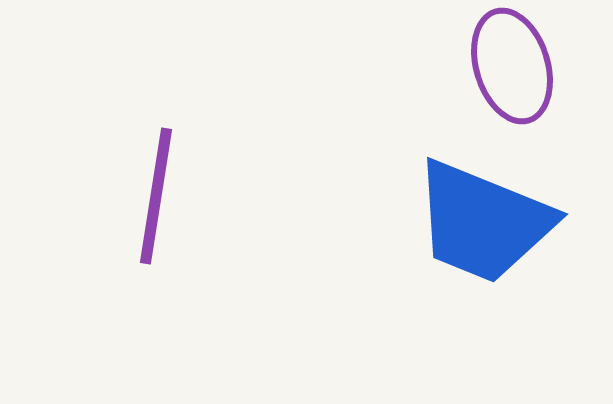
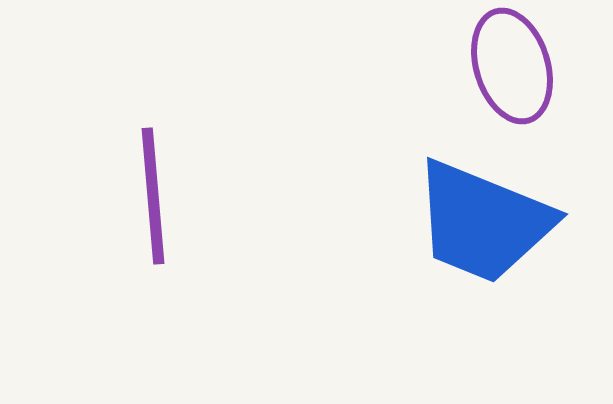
purple line: moved 3 px left; rotated 14 degrees counterclockwise
